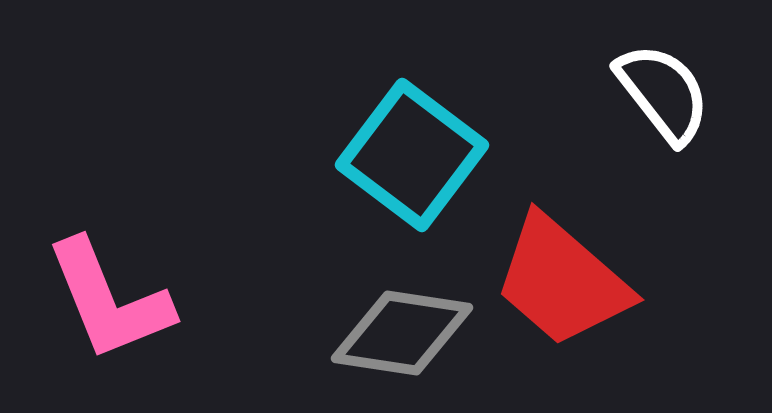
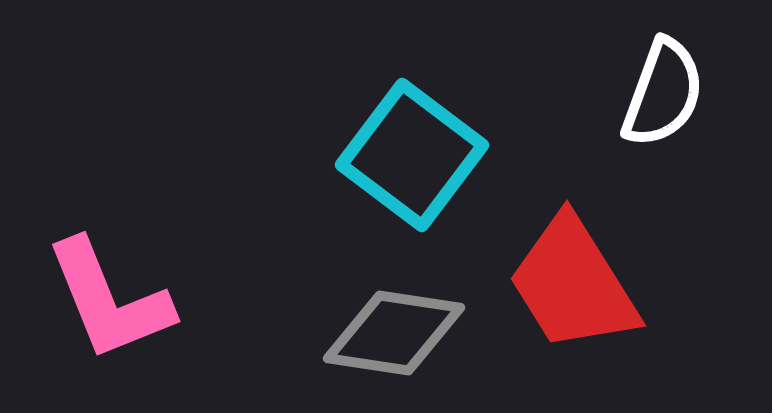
white semicircle: rotated 58 degrees clockwise
red trapezoid: moved 11 px right, 3 px down; rotated 17 degrees clockwise
gray diamond: moved 8 px left
